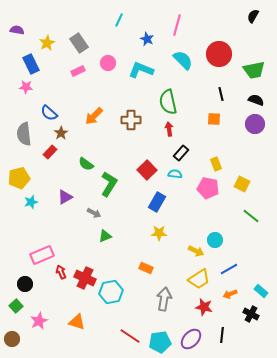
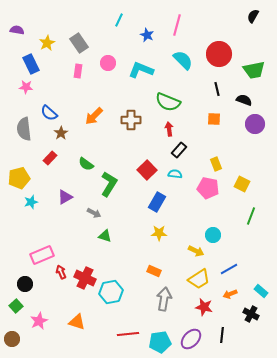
blue star at (147, 39): moved 4 px up
pink rectangle at (78, 71): rotated 56 degrees counterclockwise
black line at (221, 94): moved 4 px left, 5 px up
black semicircle at (256, 100): moved 12 px left
green semicircle at (168, 102): rotated 55 degrees counterclockwise
gray semicircle at (24, 134): moved 5 px up
red rectangle at (50, 152): moved 6 px down
black rectangle at (181, 153): moved 2 px left, 3 px up
green line at (251, 216): rotated 72 degrees clockwise
green triangle at (105, 236): rotated 40 degrees clockwise
cyan circle at (215, 240): moved 2 px left, 5 px up
orange rectangle at (146, 268): moved 8 px right, 3 px down
red line at (130, 336): moved 2 px left, 2 px up; rotated 40 degrees counterclockwise
